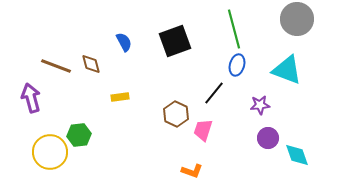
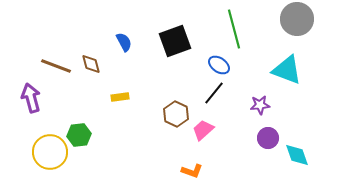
blue ellipse: moved 18 px left; rotated 70 degrees counterclockwise
pink trapezoid: rotated 30 degrees clockwise
